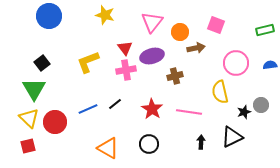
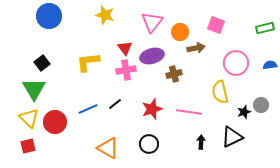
green rectangle: moved 2 px up
yellow L-shape: rotated 15 degrees clockwise
brown cross: moved 1 px left, 2 px up
red star: rotated 20 degrees clockwise
